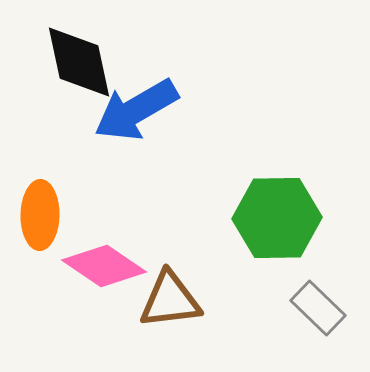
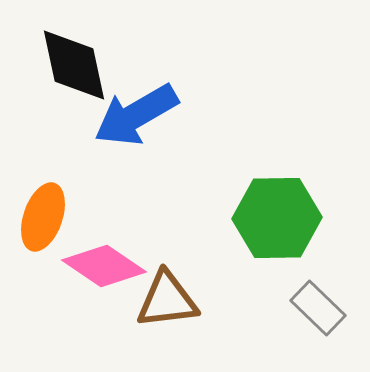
black diamond: moved 5 px left, 3 px down
blue arrow: moved 5 px down
orange ellipse: moved 3 px right, 2 px down; rotated 18 degrees clockwise
brown triangle: moved 3 px left
